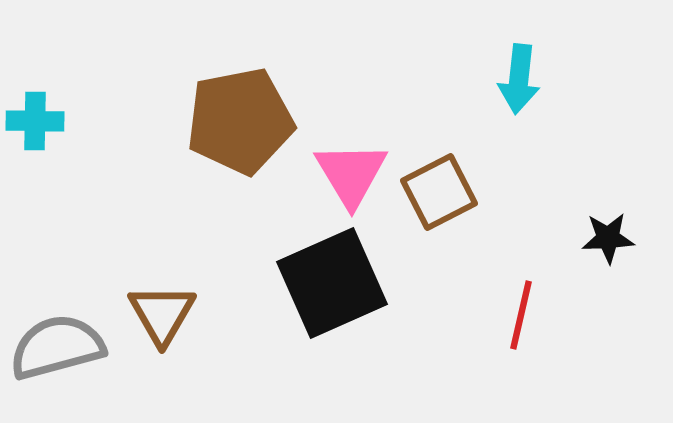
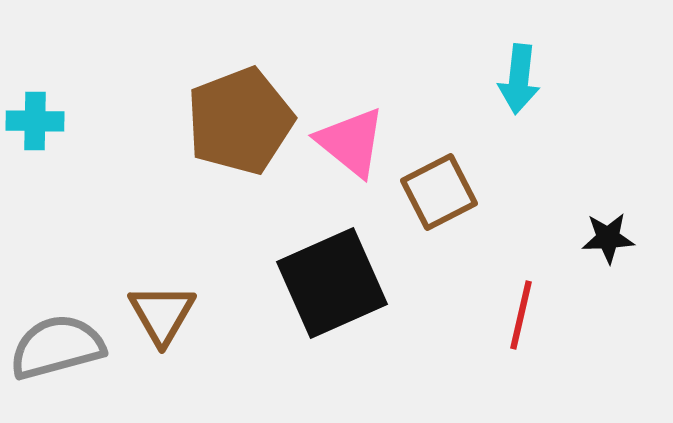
brown pentagon: rotated 10 degrees counterclockwise
pink triangle: moved 32 px up; rotated 20 degrees counterclockwise
